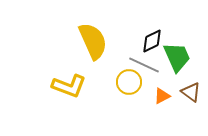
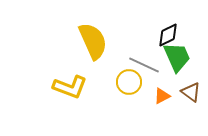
black diamond: moved 16 px right, 6 px up
yellow L-shape: moved 1 px right, 1 px down
